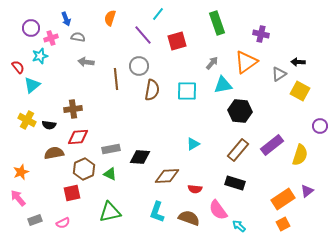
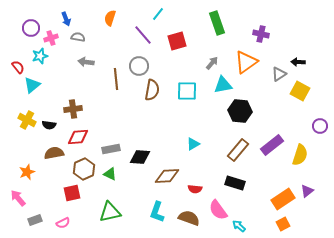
orange star at (21, 172): moved 6 px right
